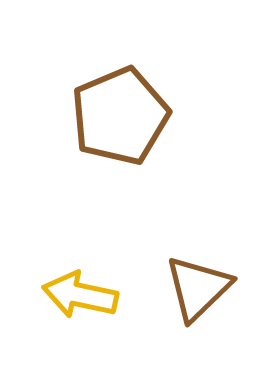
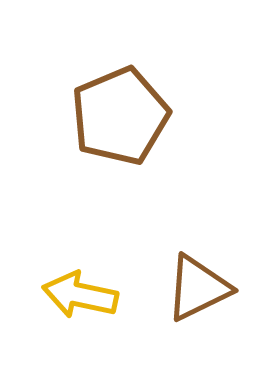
brown triangle: rotated 18 degrees clockwise
